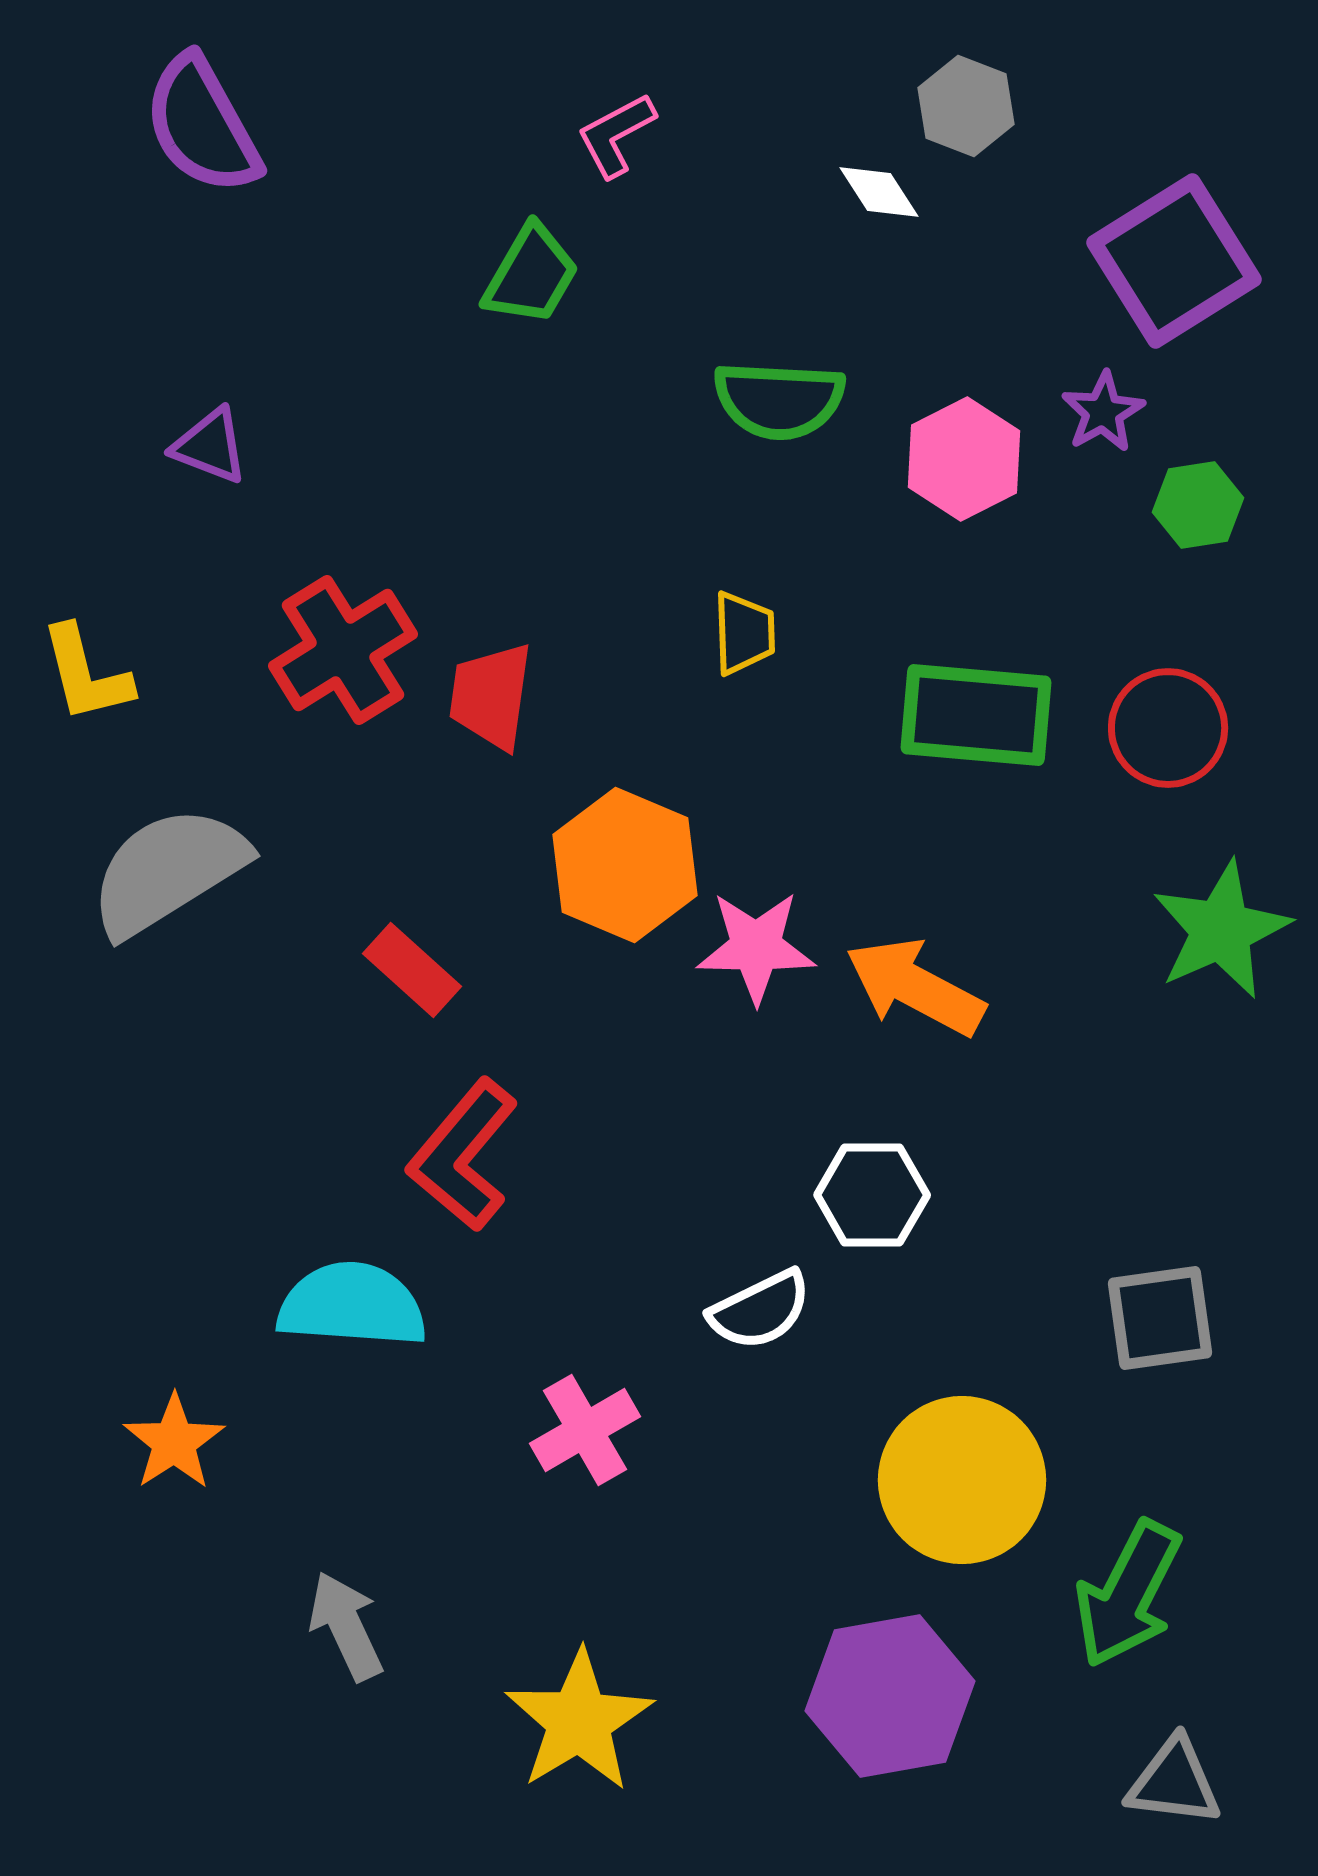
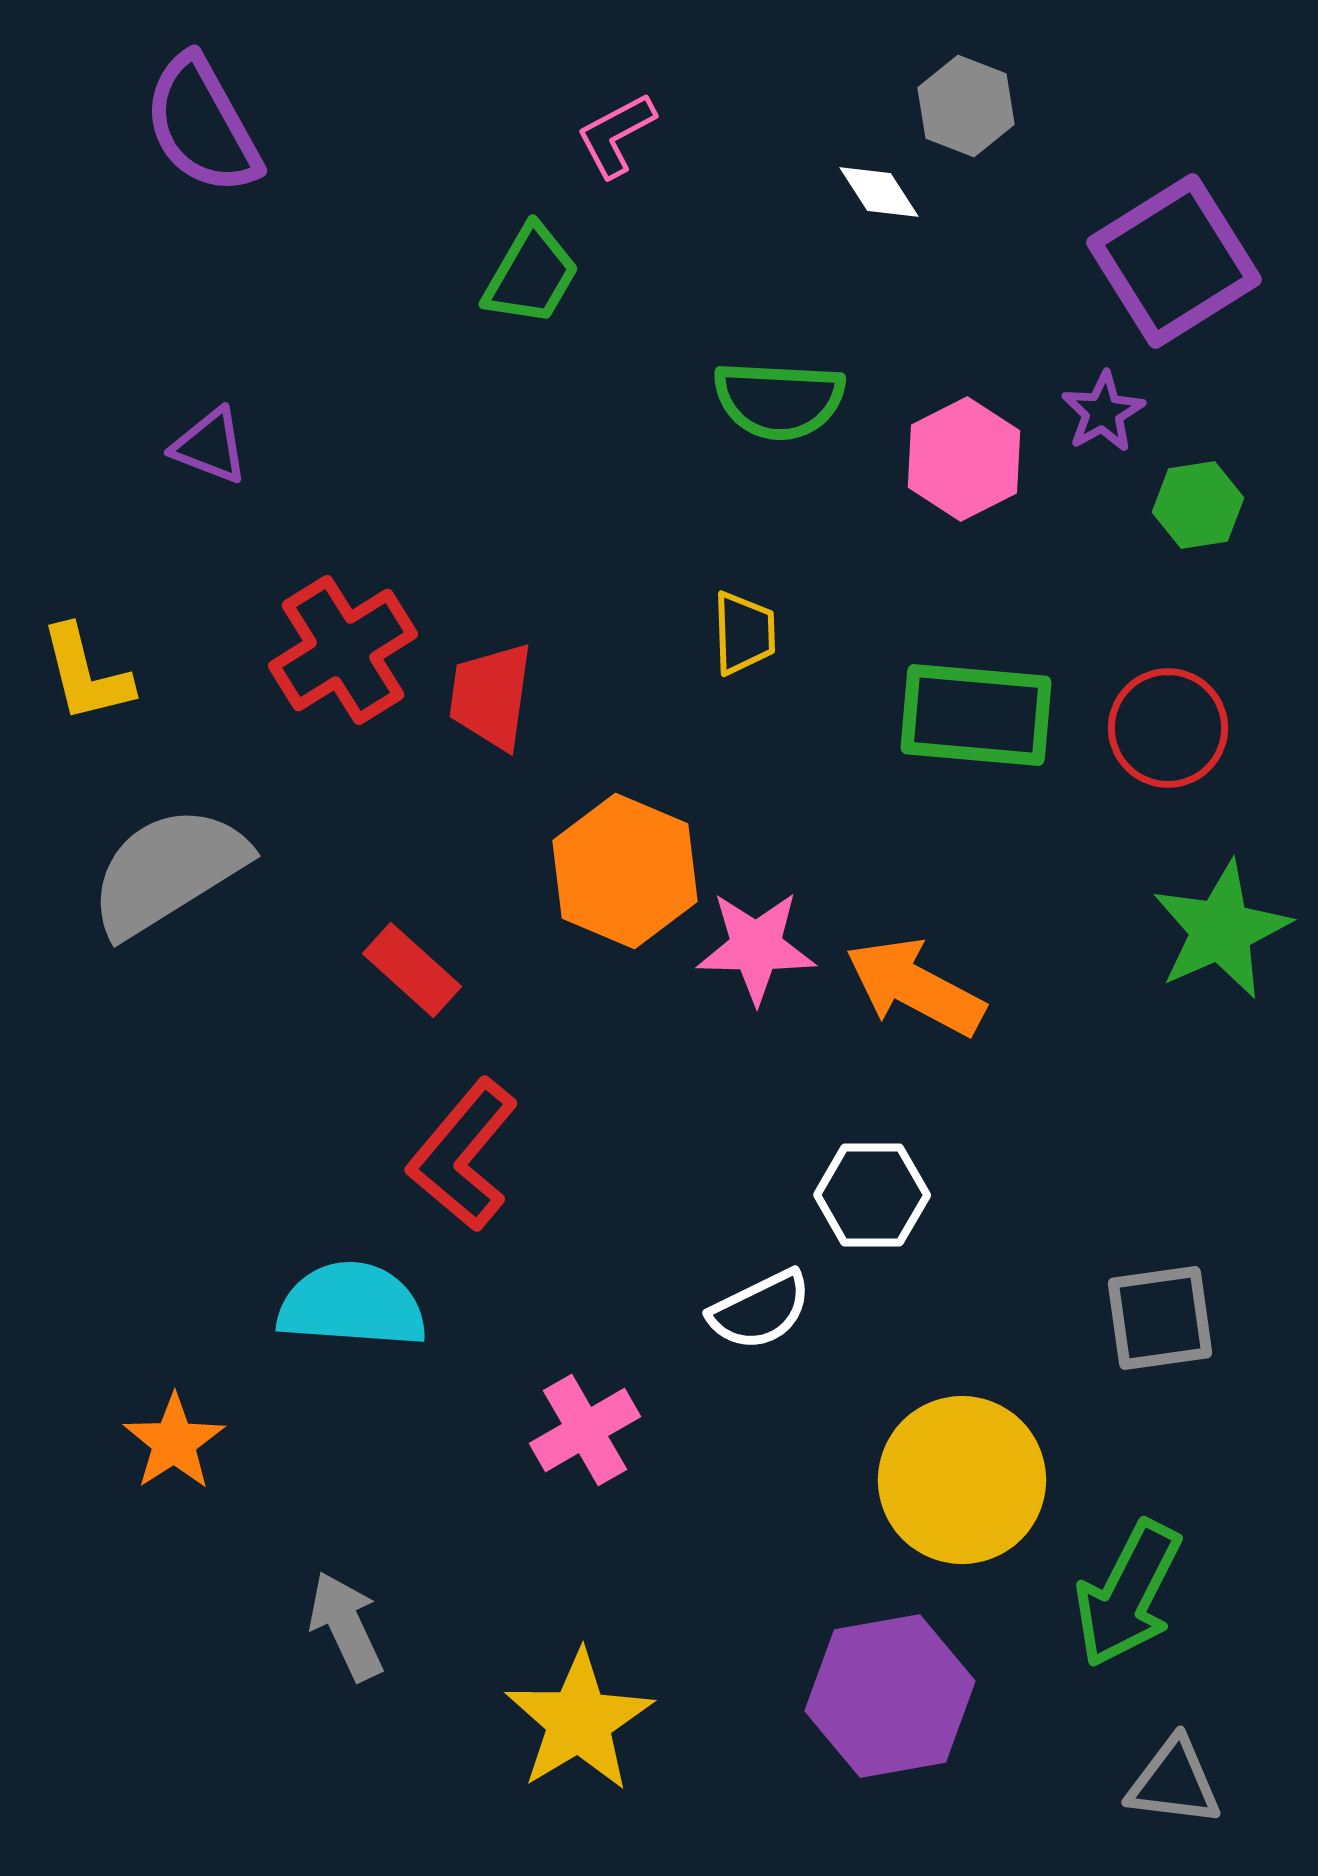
orange hexagon: moved 6 px down
